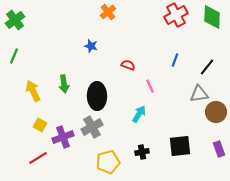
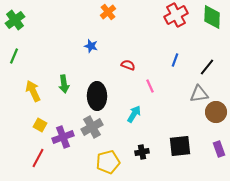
cyan arrow: moved 5 px left
red line: rotated 30 degrees counterclockwise
